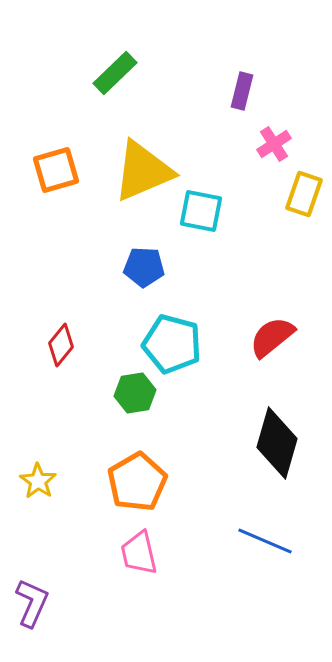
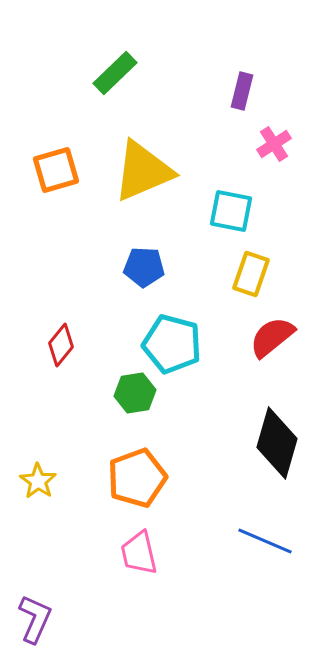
yellow rectangle: moved 53 px left, 80 px down
cyan square: moved 30 px right
orange pentagon: moved 4 px up; rotated 10 degrees clockwise
purple L-shape: moved 3 px right, 16 px down
